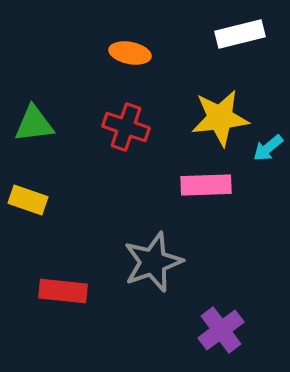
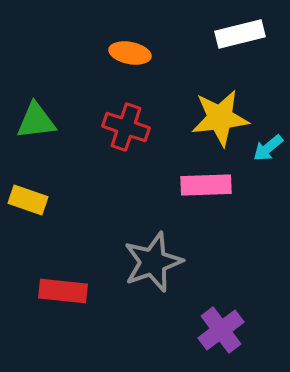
green triangle: moved 2 px right, 3 px up
